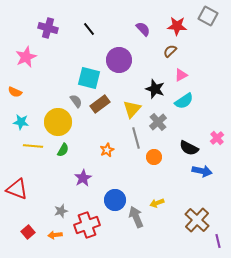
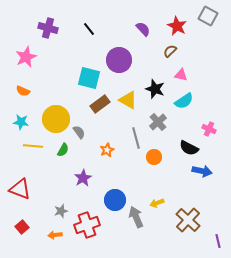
red star: rotated 24 degrees clockwise
pink triangle: rotated 40 degrees clockwise
orange semicircle: moved 8 px right, 1 px up
gray semicircle: moved 3 px right, 31 px down
yellow triangle: moved 4 px left, 9 px up; rotated 42 degrees counterclockwise
yellow circle: moved 2 px left, 3 px up
pink cross: moved 8 px left, 9 px up; rotated 24 degrees counterclockwise
red triangle: moved 3 px right
brown cross: moved 9 px left
red square: moved 6 px left, 5 px up
